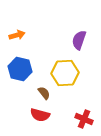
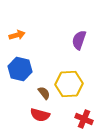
yellow hexagon: moved 4 px right, 11 px down
